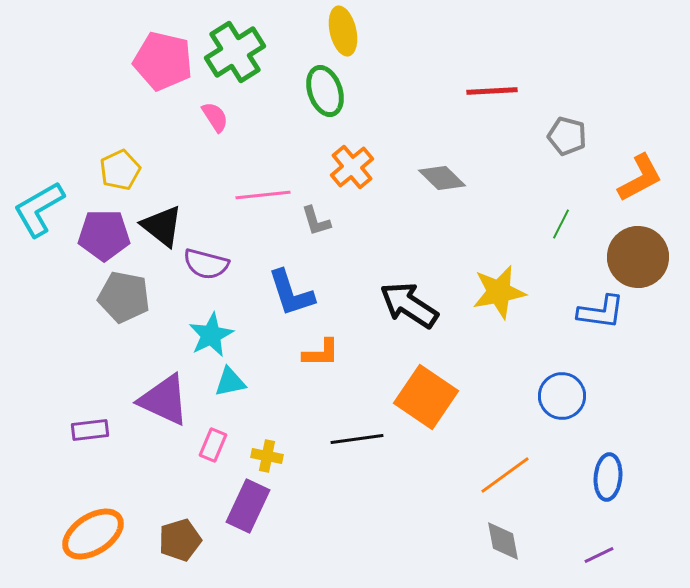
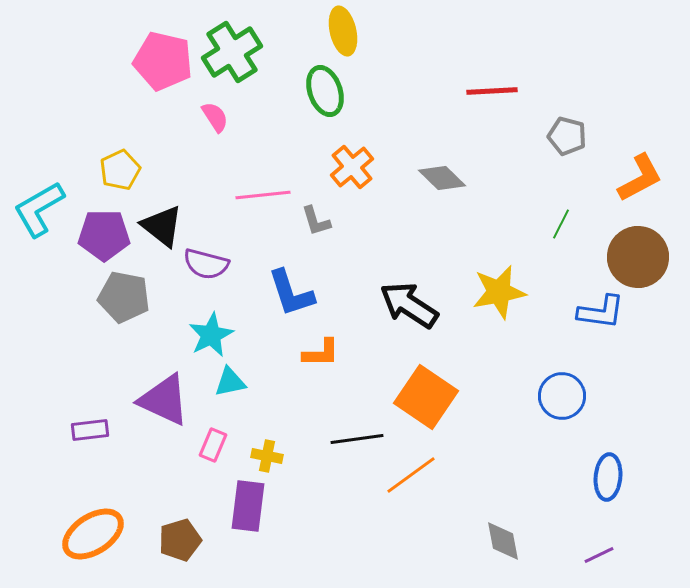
green cross at (235, 52): moved 3 px left
orange line at (505, 475): moved 94 px left
purple rectangle at (248, 506): rotated 18 degrees counterclockwise
